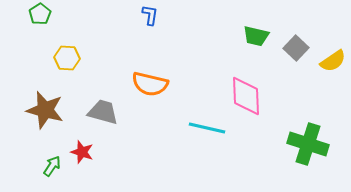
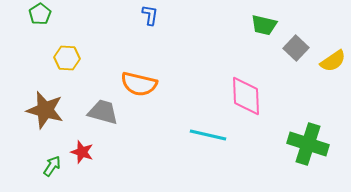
green trapezoid: moved 8 px right, 11 px up
orange semicircle: moved 11 px left
cyan line: moved 1 px right, 7 px down
